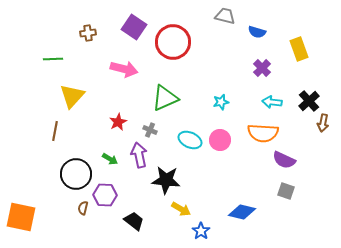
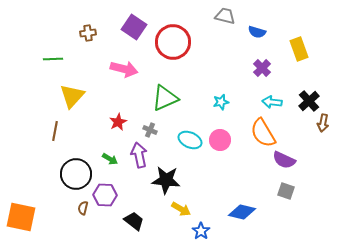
orange semicircle: rotated 56 degrees clockwise
